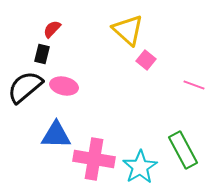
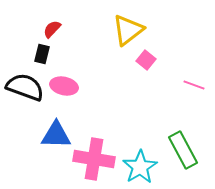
yellow triangle: rotated 40 degrees clockwise
black semicircle: rotated 60 degrees clockwise
